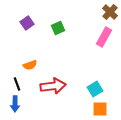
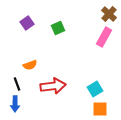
brown cross: moved 1 px left, 2 px down
